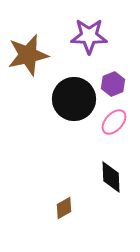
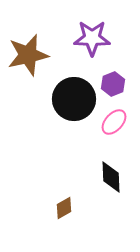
purple star: moved 3 px right, 2 px down
